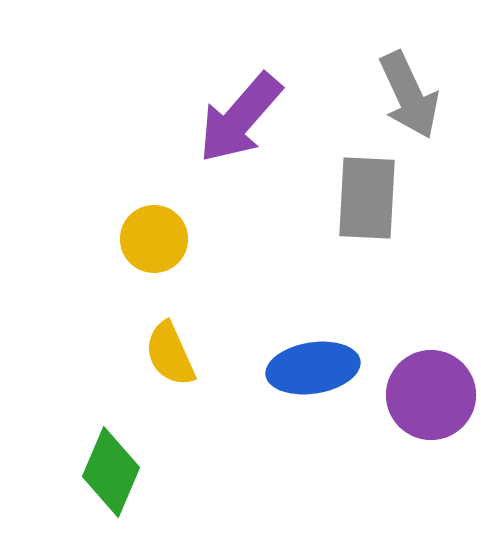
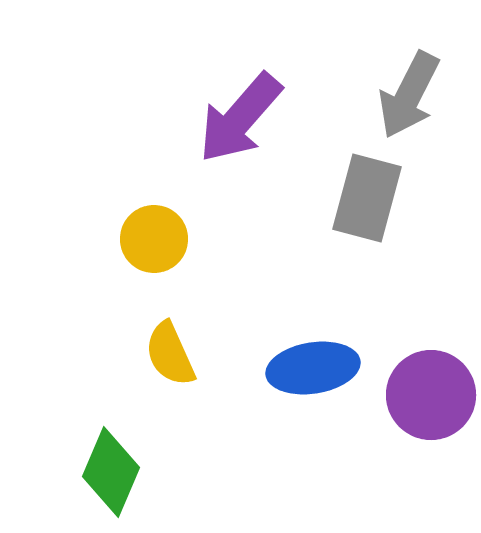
gray arrow: rotated 52 degrees clockwise
gray rectangle: rotated 12 degrees clockwise
